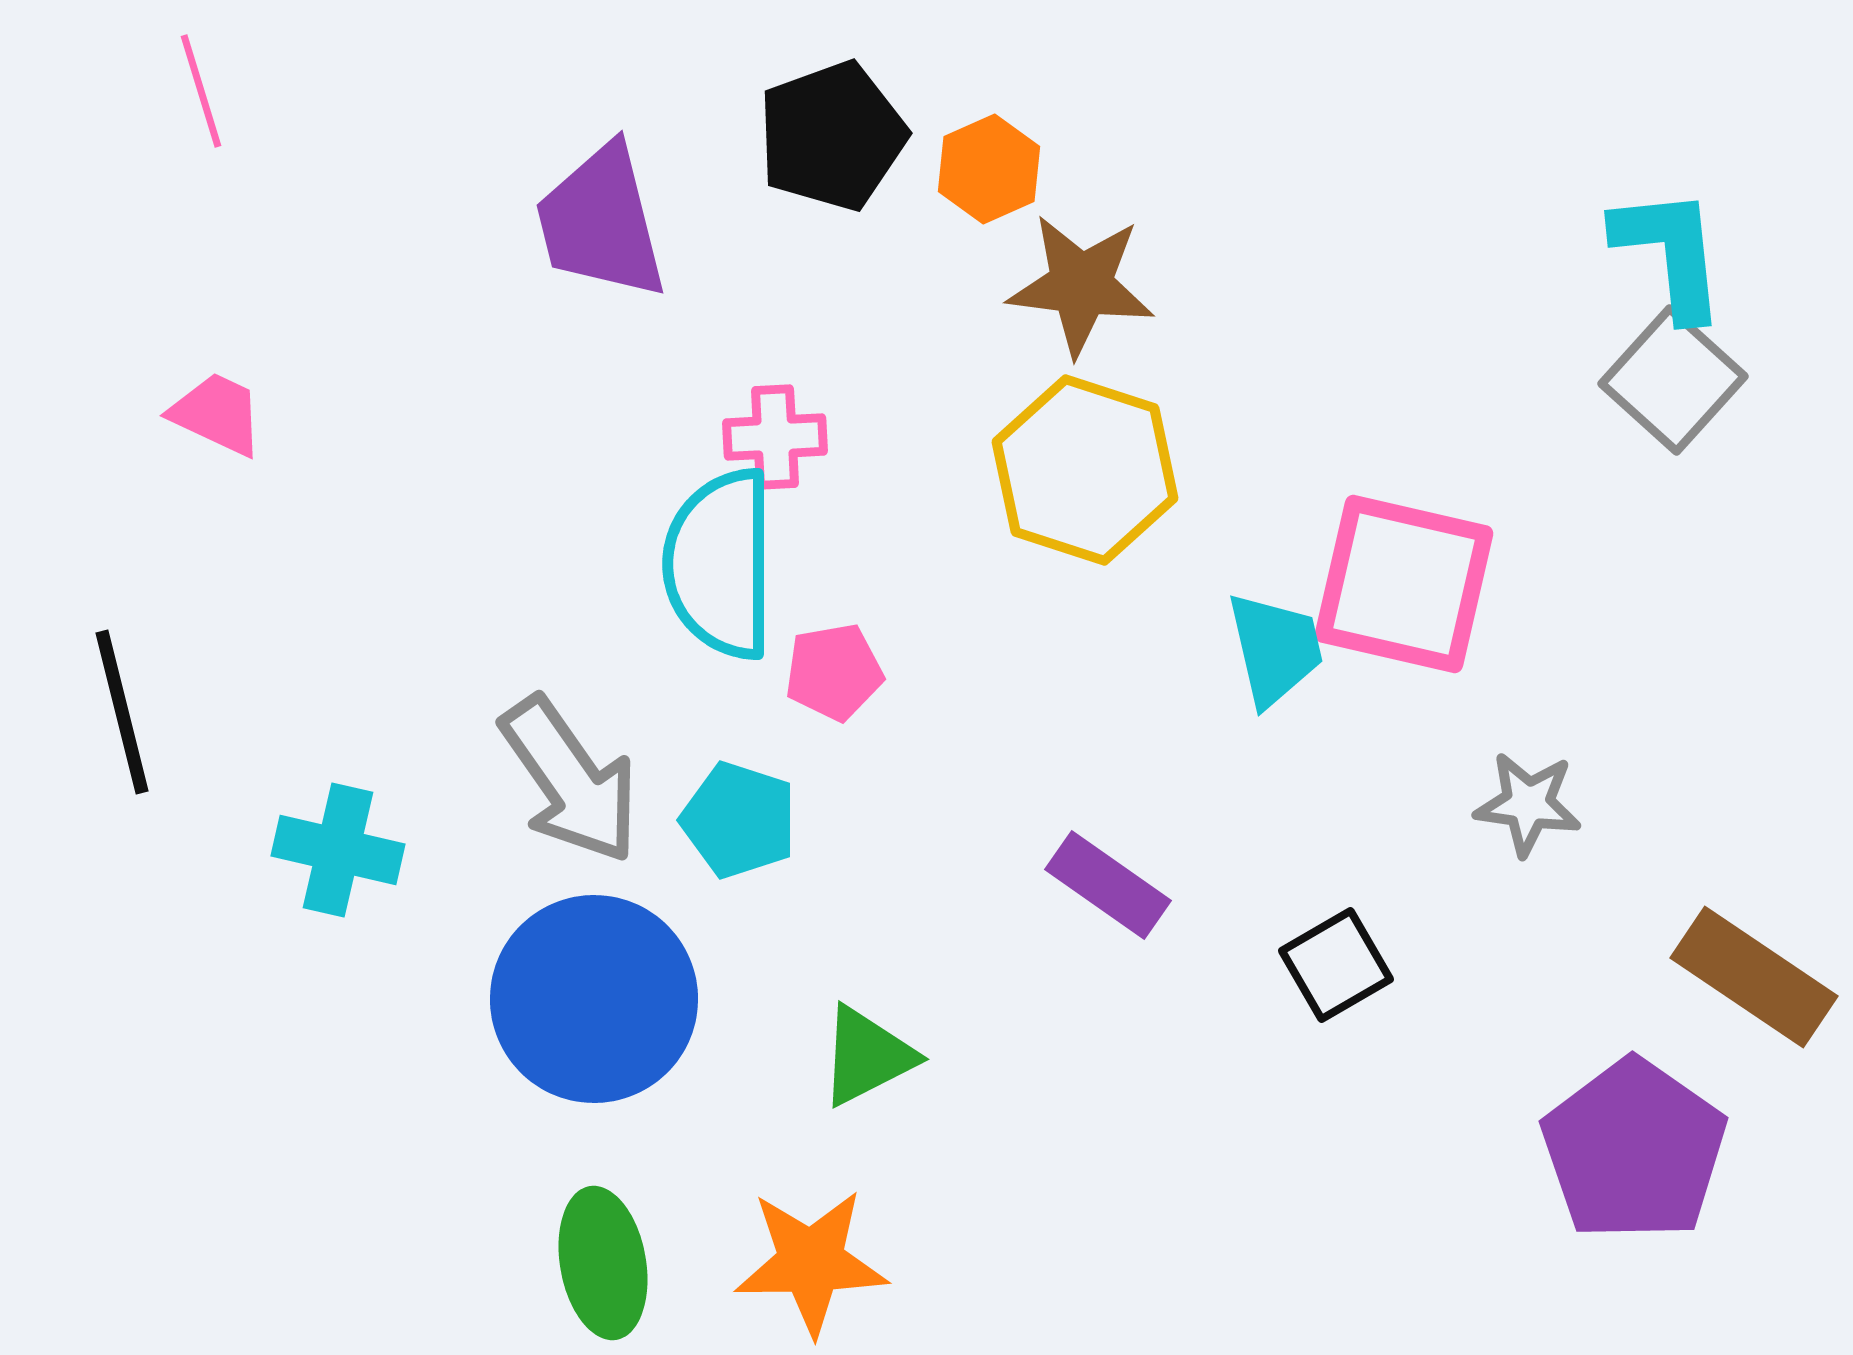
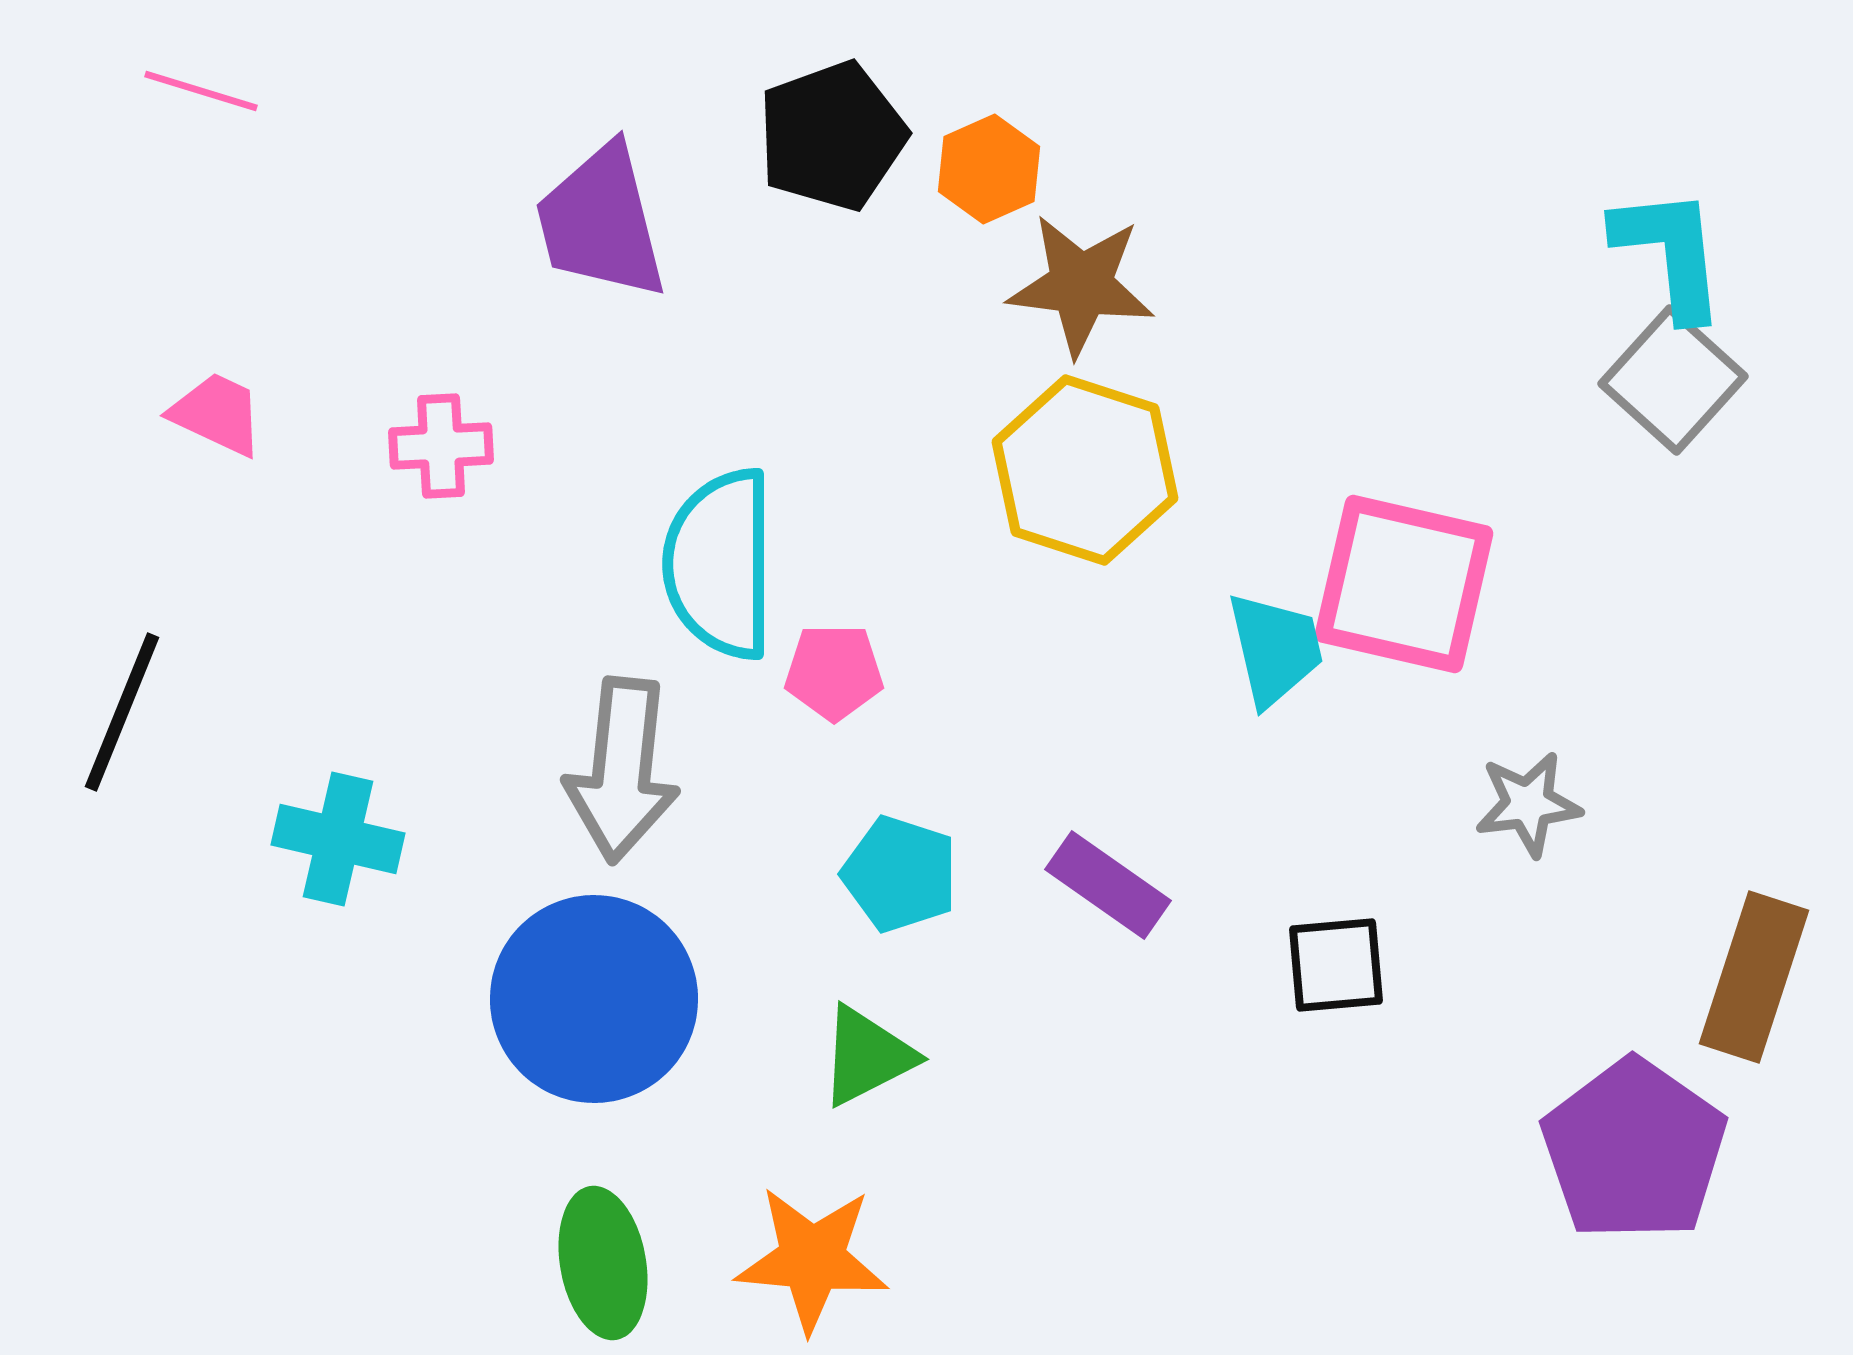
pink line: rotated 56 degrees counterclockwise
pink cross: moved 334 px left, 9 px down
pink pentagon: rotated 10 degrees clockwise
black line: rotated 36 degrees clockwise
gray arrow: moved 52 px right, 10 px up; rotated 41 degrees clockwise
gray star: rotated 15 degrees counterclockwise
cyan pentagon: moved 161 px right, 54 px down
cyan cross: moved 11 px up
black square: rotated 25 degrees clockwise
brown rectangle: rotated 74 degrees clockwise
orange star: moved 1 px right, 3 px up; rotated 6 degrees clockwise
